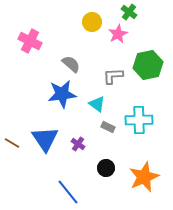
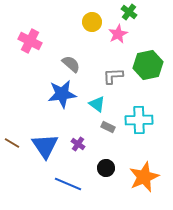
blue triangle: moved 7 px down
blue line: moved 8 px up; rotated 28 degrees counterclockwise
